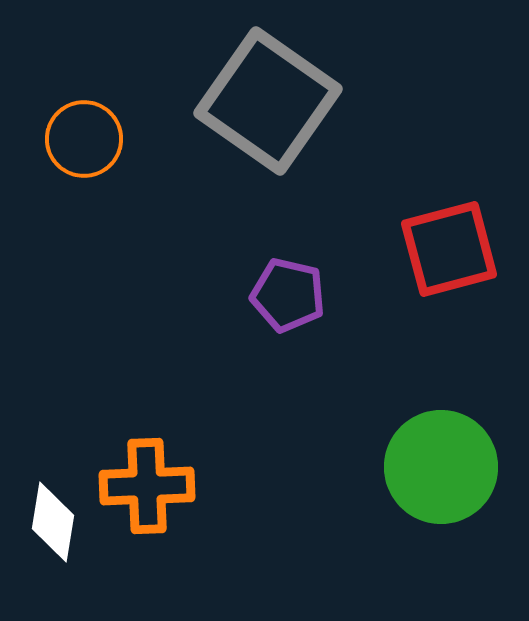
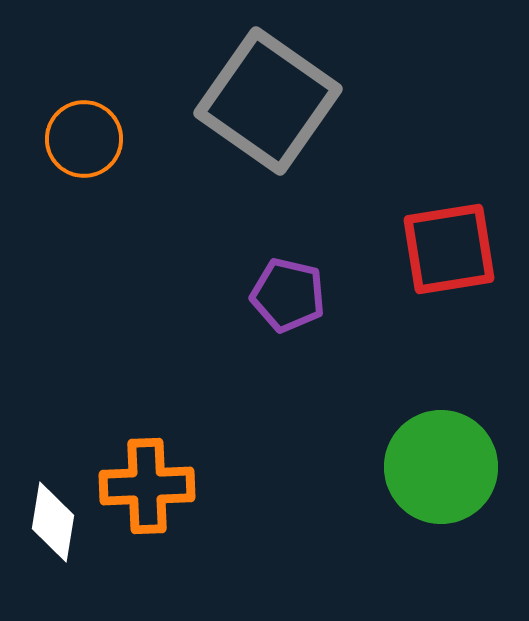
red square: rotated 6 degrees clockwise
